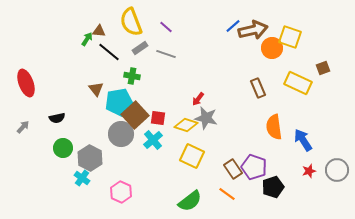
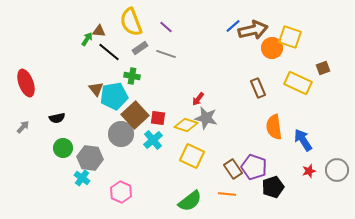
cyan pentagon at (119, 102): moved 5 px left, 6 px up
gray hexagon at (90, 158): rotated 20 degrees counterclockwise
orange line at (227, 194): rotated 30 degrees counterclockwise
